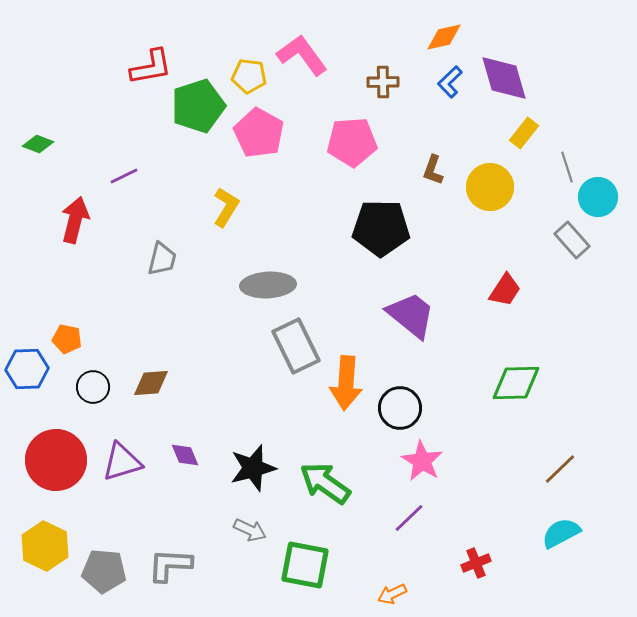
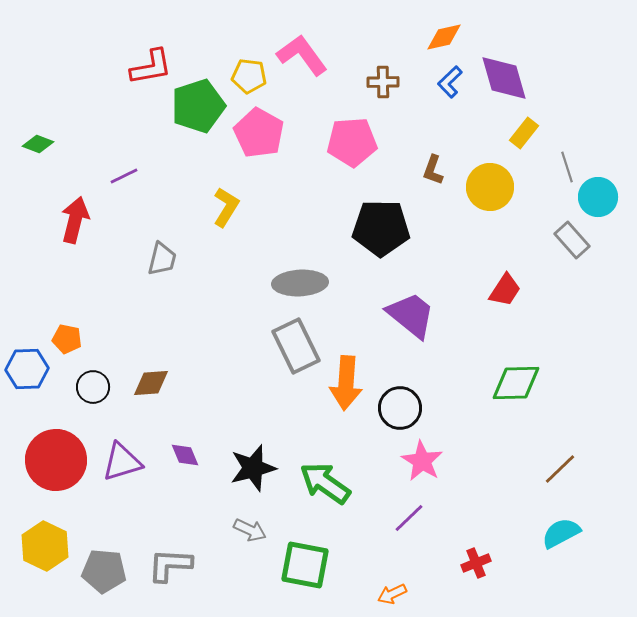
gray ellipse at (268, 285): moved 32 px right, 2 px up
